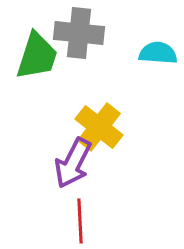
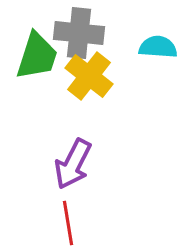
cyan semicircle: moved 6 px up
yellow cross: moved 10 px left, 51 px up
purple arrow: moved 1 px down
red line: moved 12 px left, 2 px down; rotated 6 degrees counterclockwise
